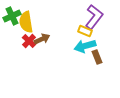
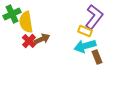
green cross: moved 2 px up
